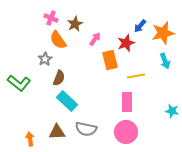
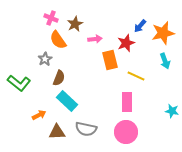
pink arrow: rotated 48 degrees clockwise
yellow line: rotated 36 degrees clockwise
orange arrow: moved 9 px right, 24 px up; rotated 72 degrees clockwise
